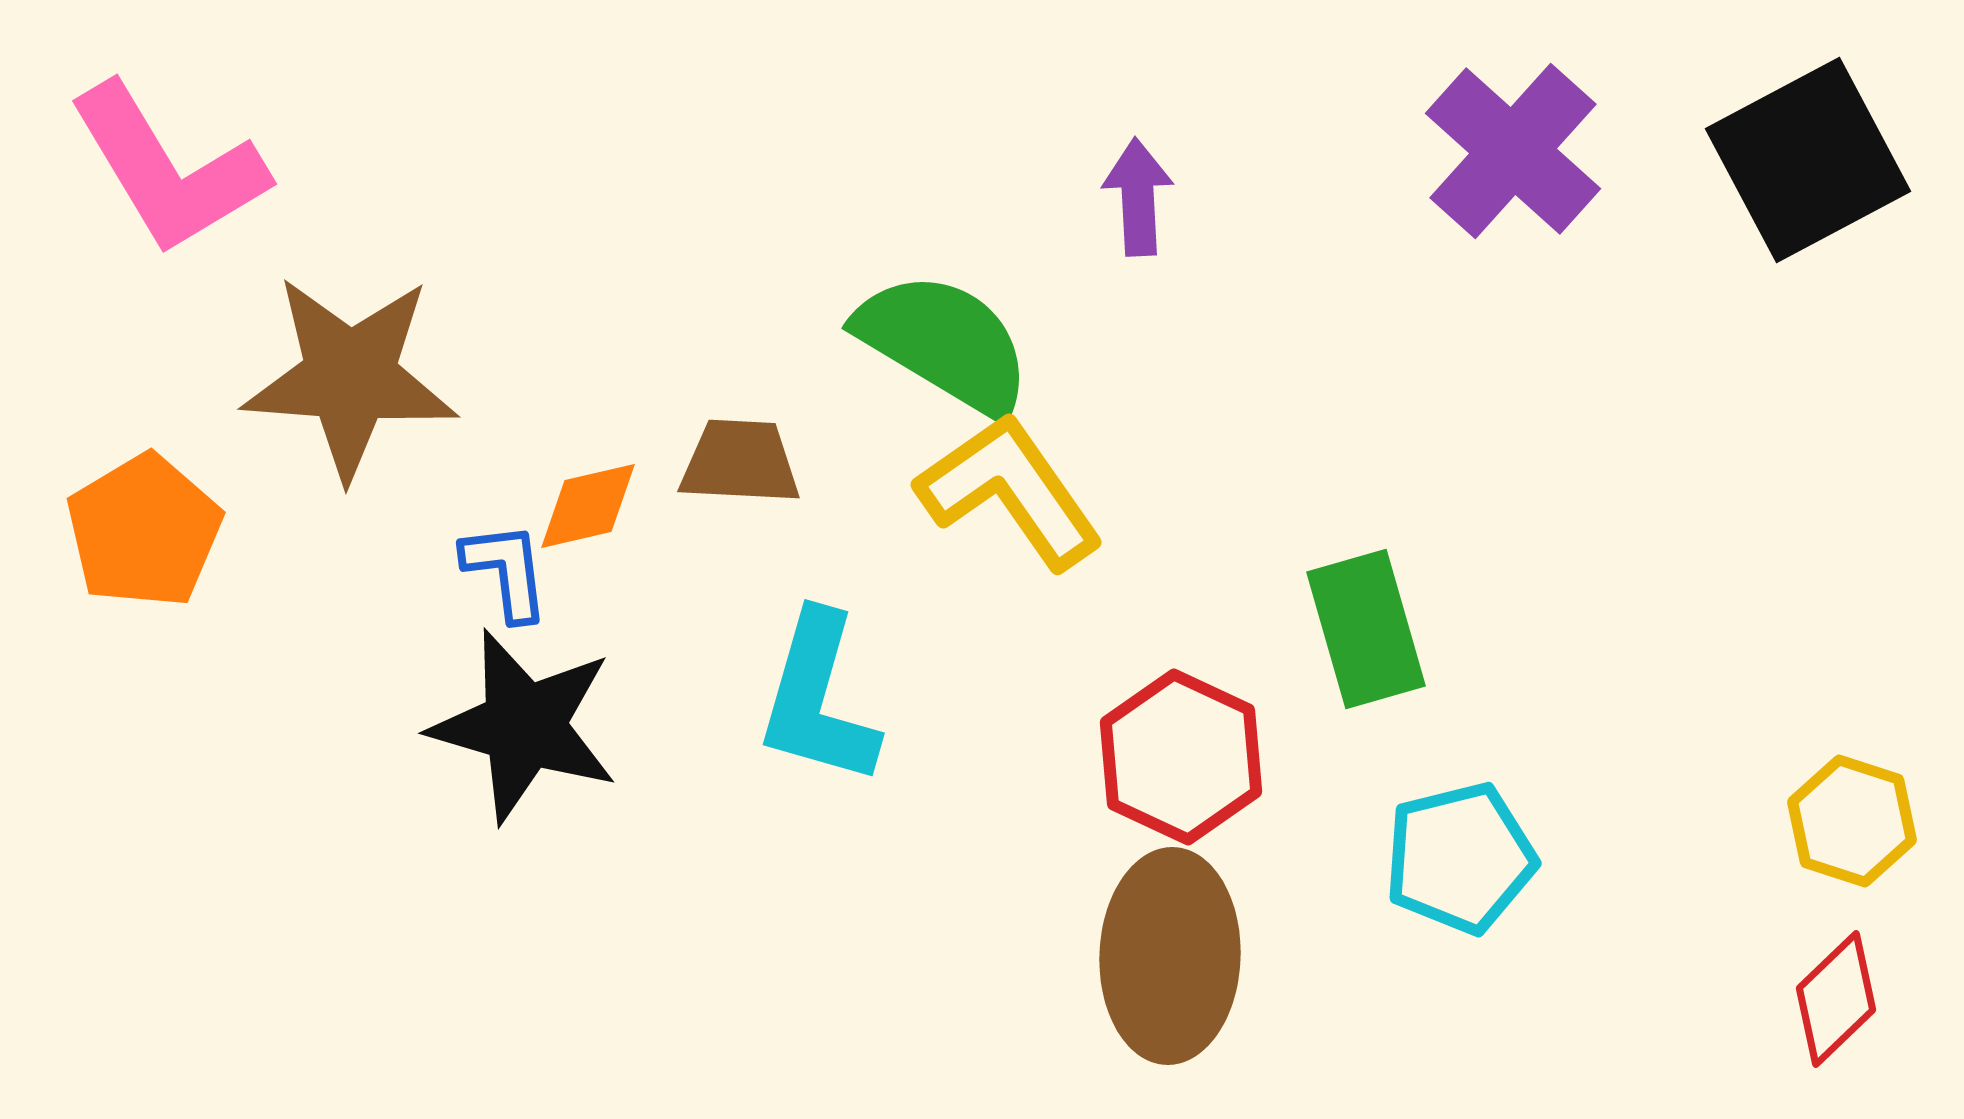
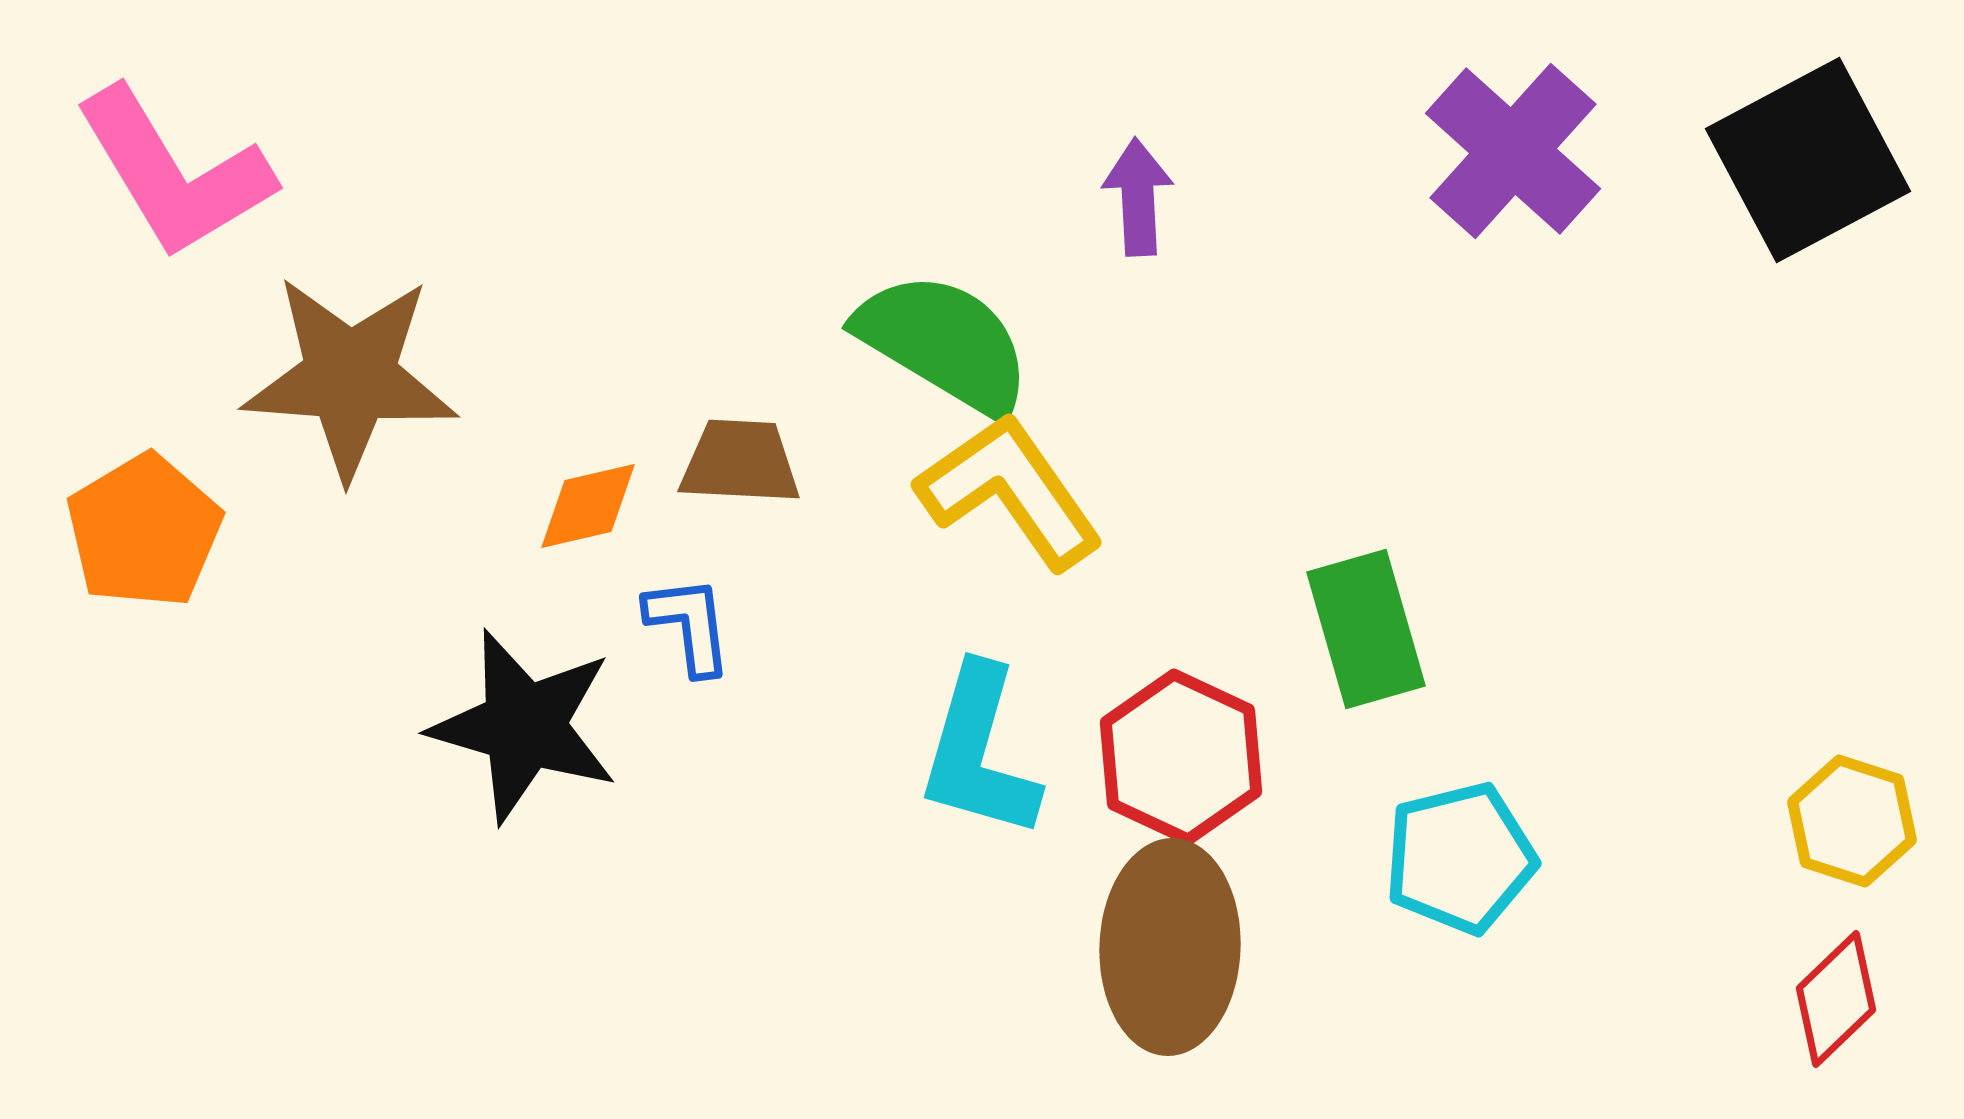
pink L-shape: moved 6 px right, 4 px down
blue L-shape: moved 183 px right, 54 px down
cyan L-shape: moved 161 px right, 53 px down
brown ellipse: moved 9 px up
